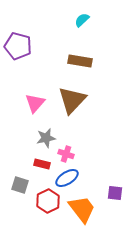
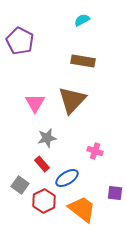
cyan semicircle: rotated 14 degrees clockwise
purple pentagon: moved 2 px right, 5 px up; rotated 12 degrees clockwise
brown rectangle: moved 3 px right
pink triangle: rotated 10 degrees counterclockwise
gray star: moved 1 px right
pink cross: moved 29 px right, 3 px up
red rectangle: rotated 35 degrees clockwise
gray square: rotated 18 degrees clockwise
red hexagon: moved 4 px left
orange trapezoid: rotated 16 degrees counterclockwise
